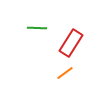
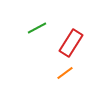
green line: rotated 30 degrees counterclockwise
